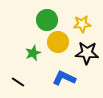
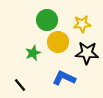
black line: moved 2 px right, 3 px down; rotated 16 degrees clockwise
